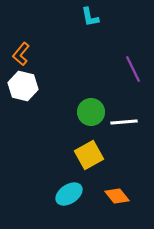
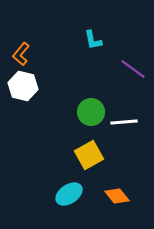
cyan L-shape: moved 3 px right, 23 px down
purple line: rotated 28 degrees counterclockwise
